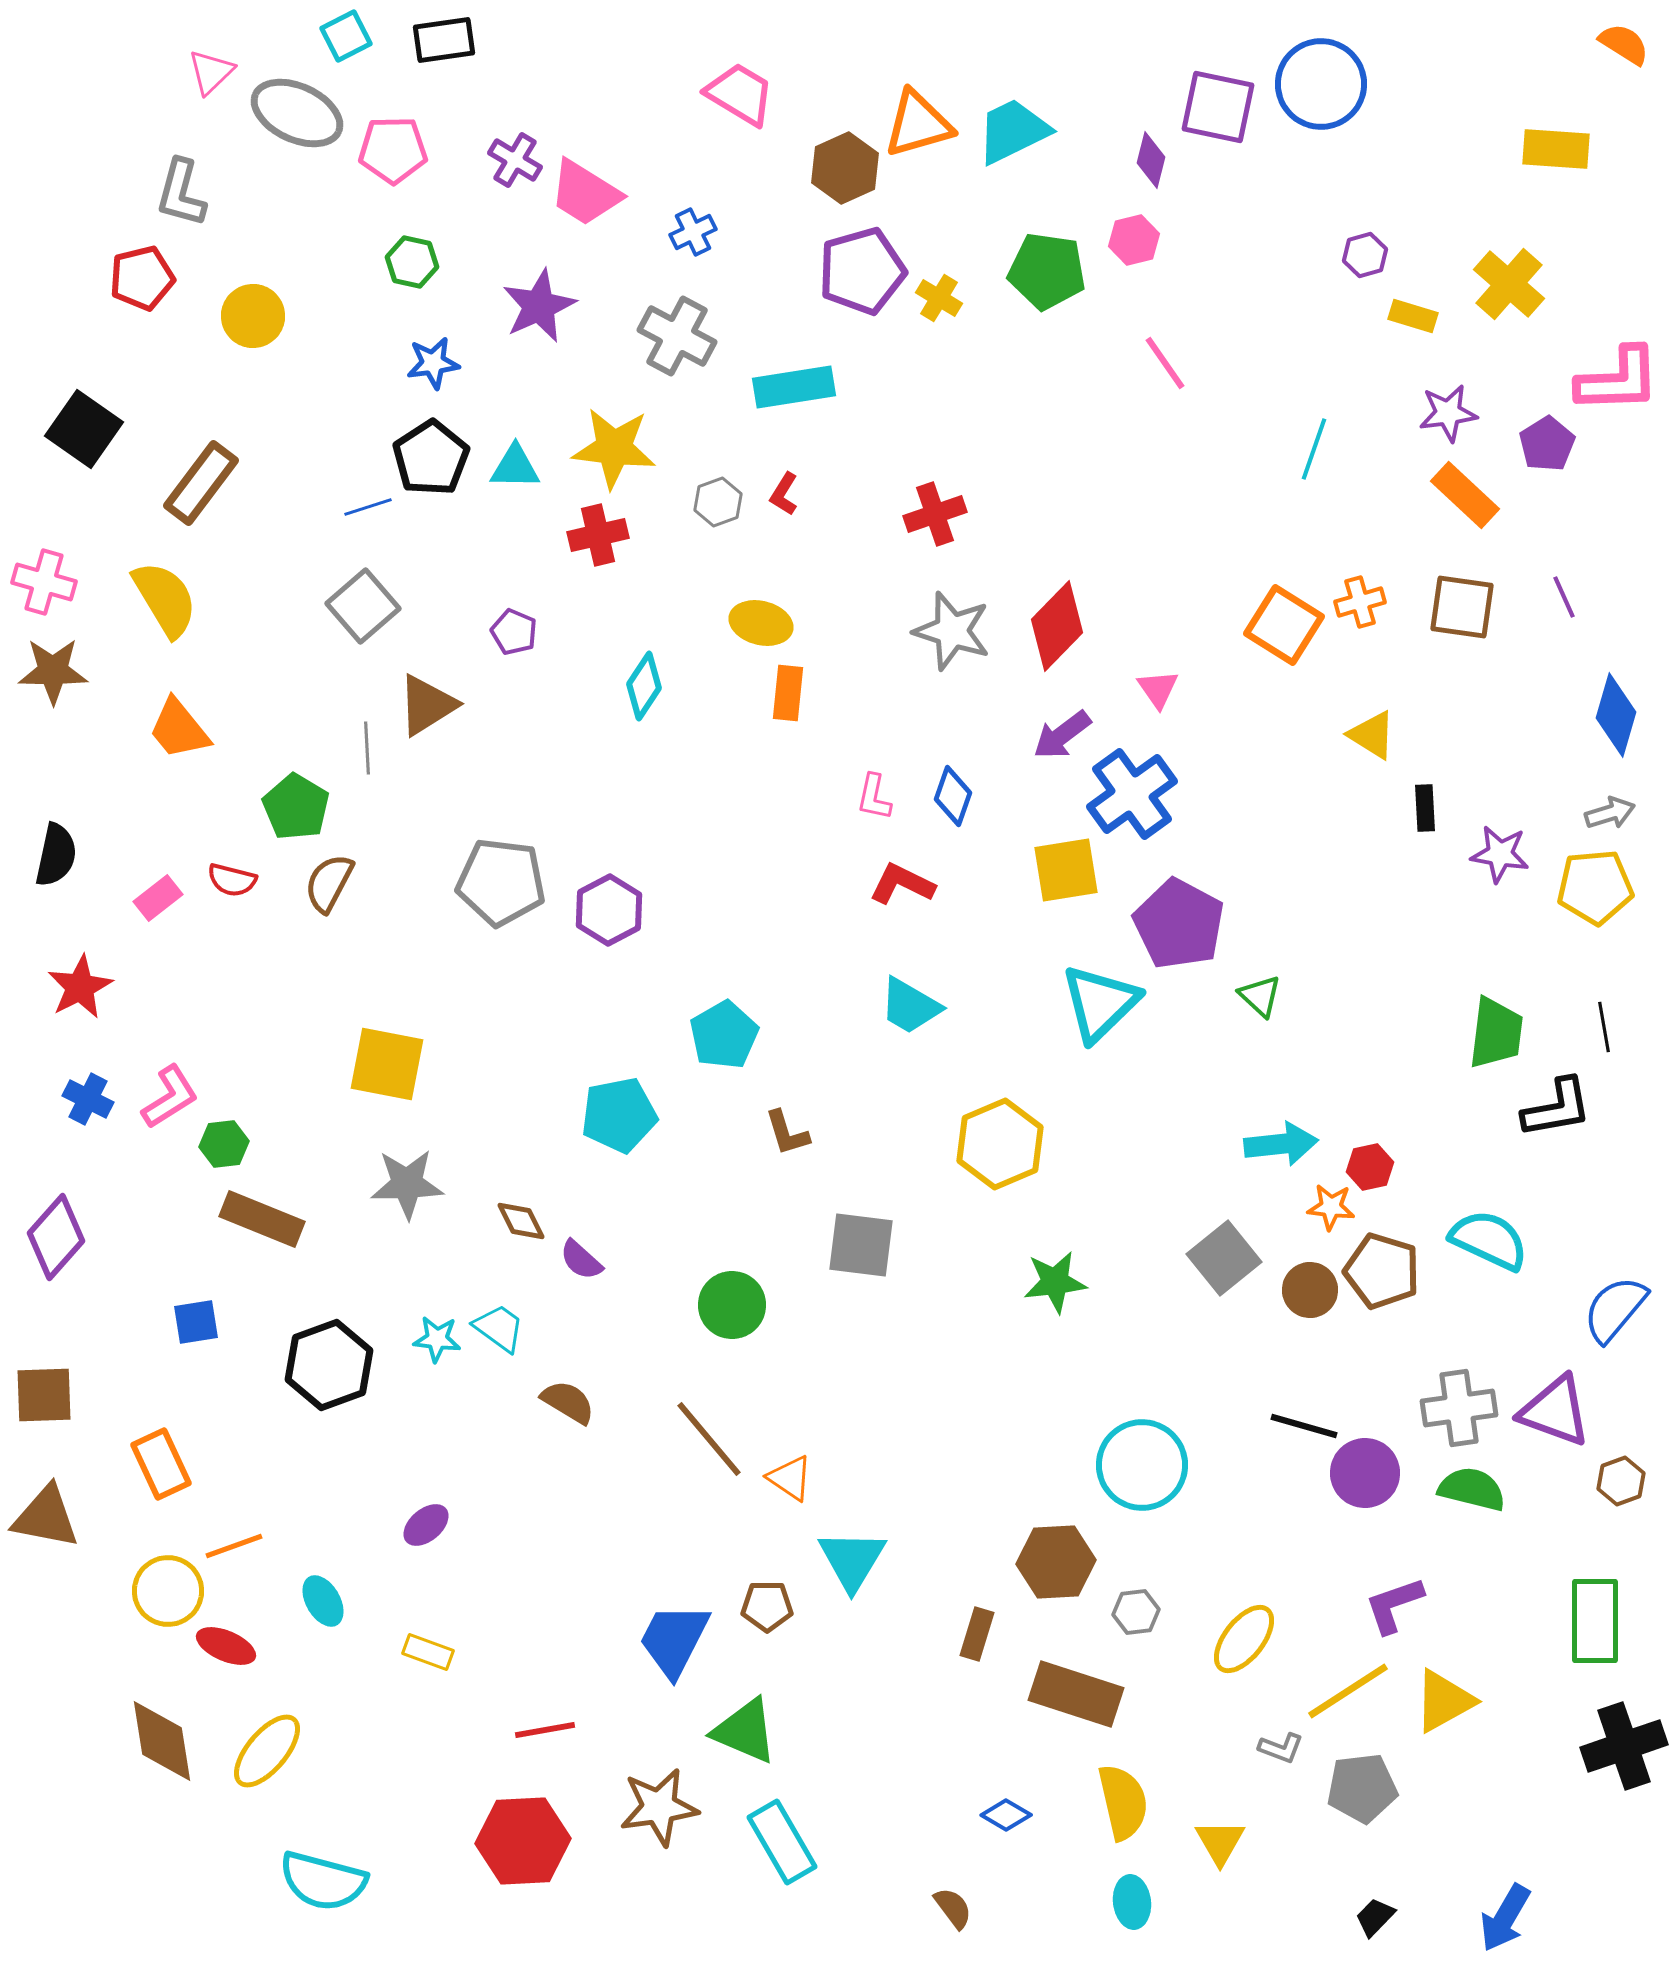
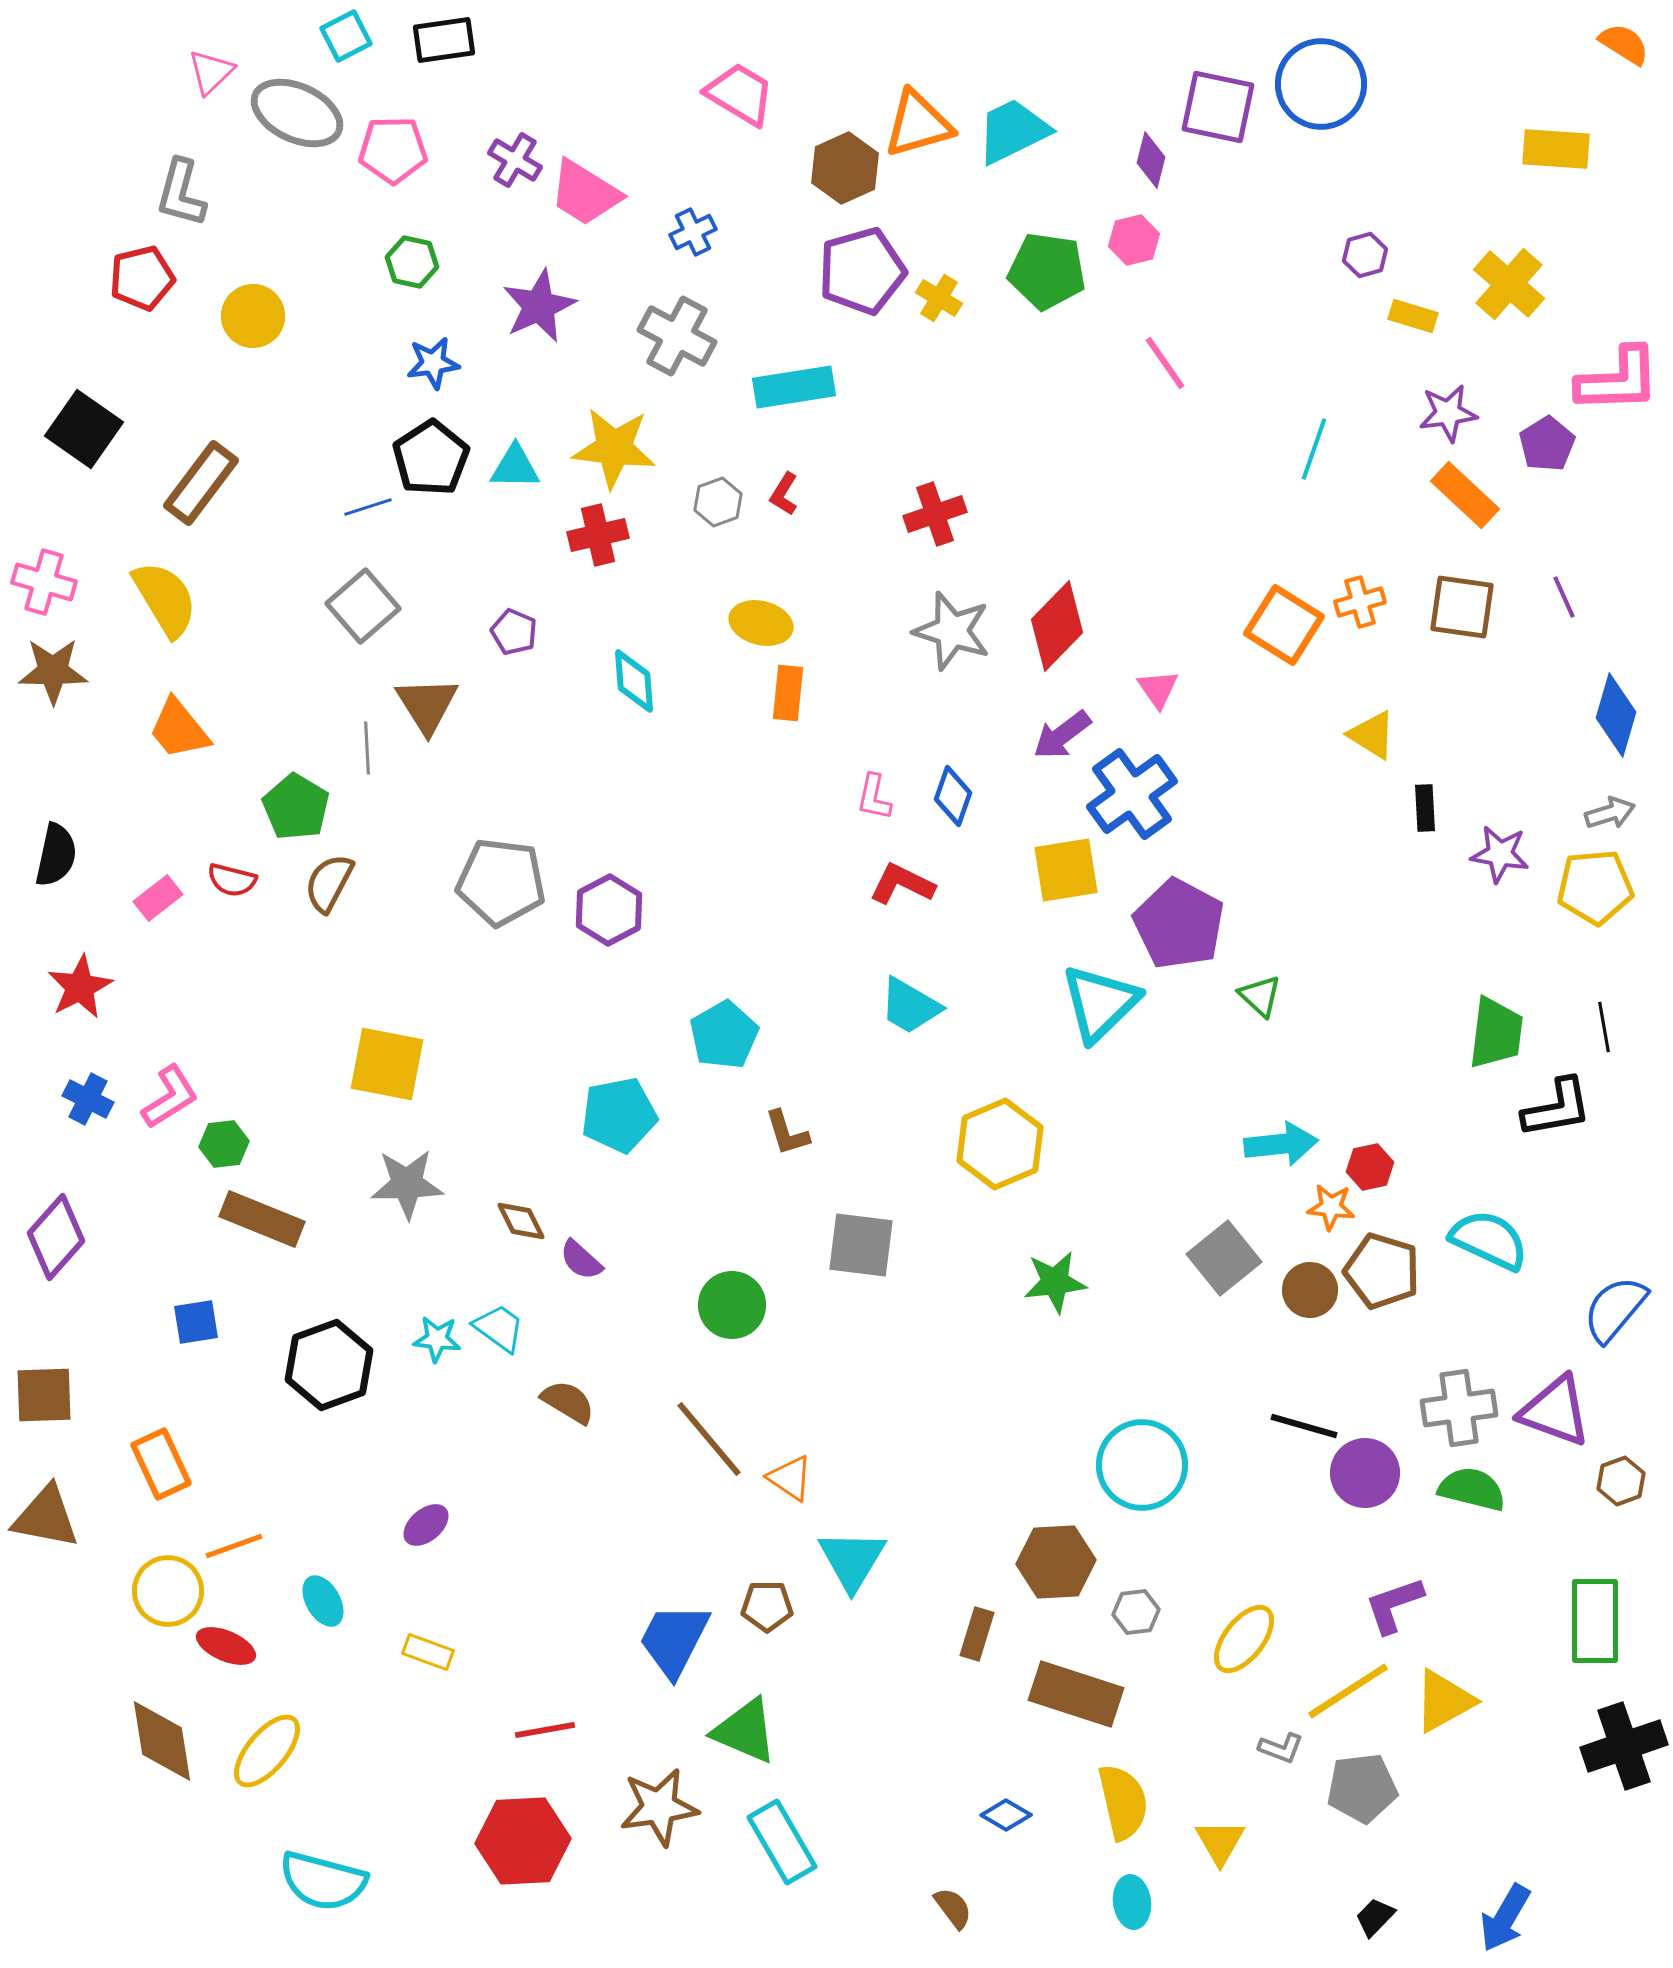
cyan diamond at (644, 686): moved 10 px left, 5 px up; rotated 38 degrees counterclockwise
brown triangle at (427, 705): rotated 30 degrees counterclockwise
